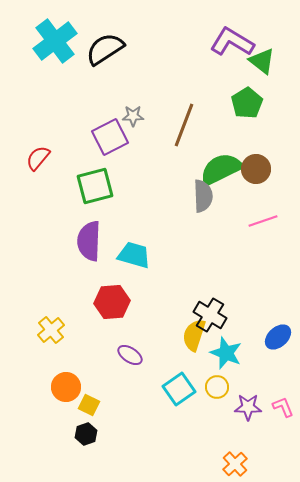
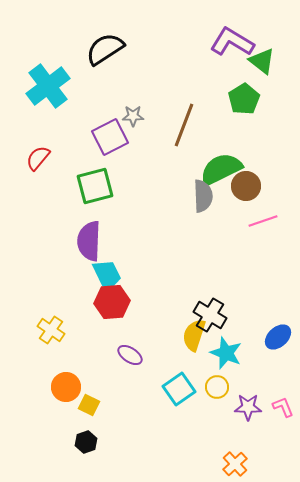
cyan cross: moved 7 px left, 45 px down
green pentagon: moved 3 px left, 4 px up
brown circle: moved 10 px left, 17 px down
cyan trapezoid: moved 27 px left, 20 px down; rotated 48 degrees clockwise
yellow cross: rotated 16 degrees counterclockwise
black hexagon: moved 8 px down
